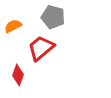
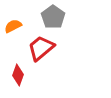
gray pentagon: rotated 20 degrees clockwise
